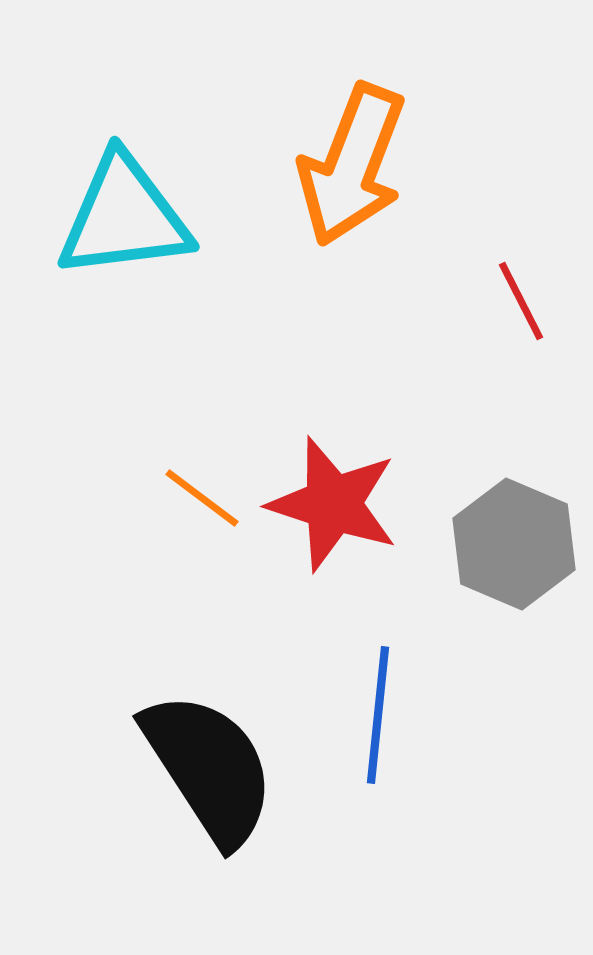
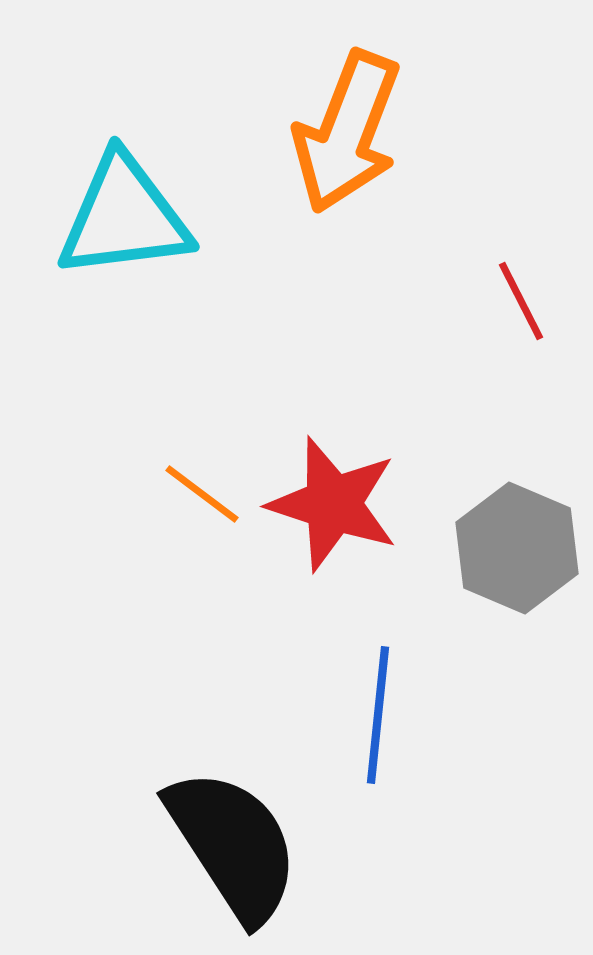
orange arrow: moved 5 px left, 33 px up
orange line: moved 4 px up
gray hexagon: moved 3 px right, 4 px down
black semicircle: moved 24 px right, 77 px down
